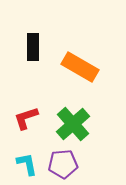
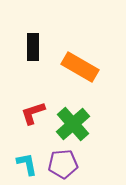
red L-shape: moved 7 px right, 5 px up
